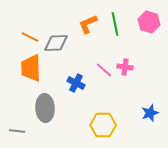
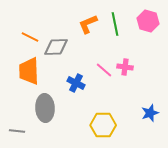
pink hexagon: moved 1 px left, 1 px up
gray diamond: moved 4 px down
orange trapezoid: moved 2 px left, 3 px down
